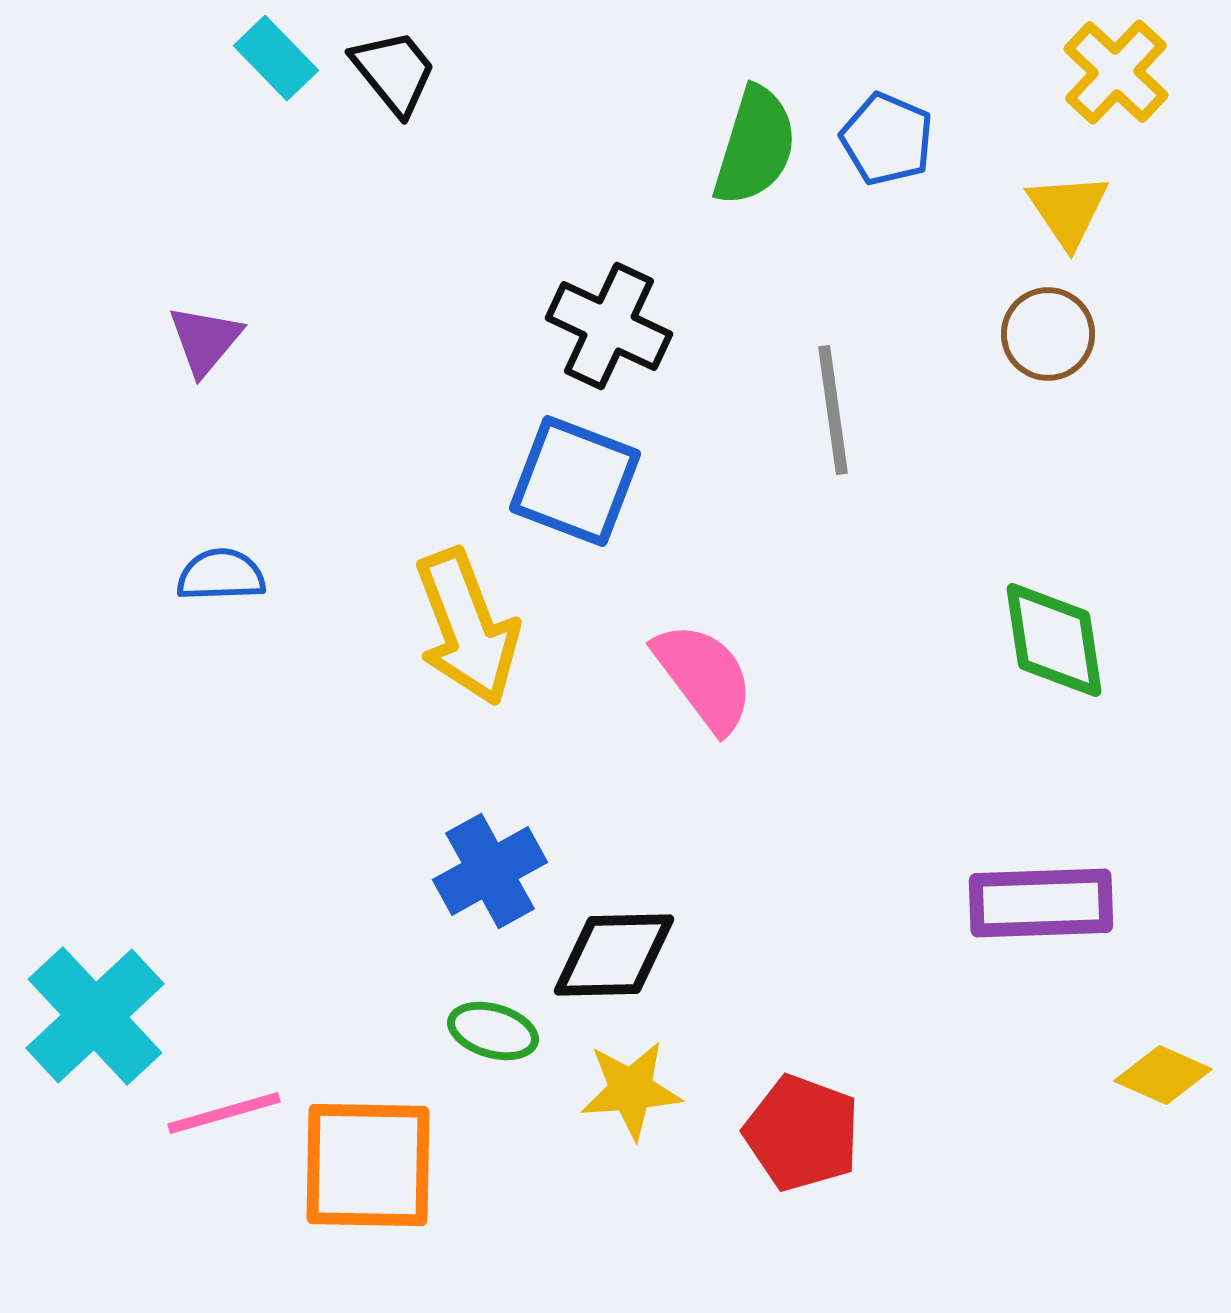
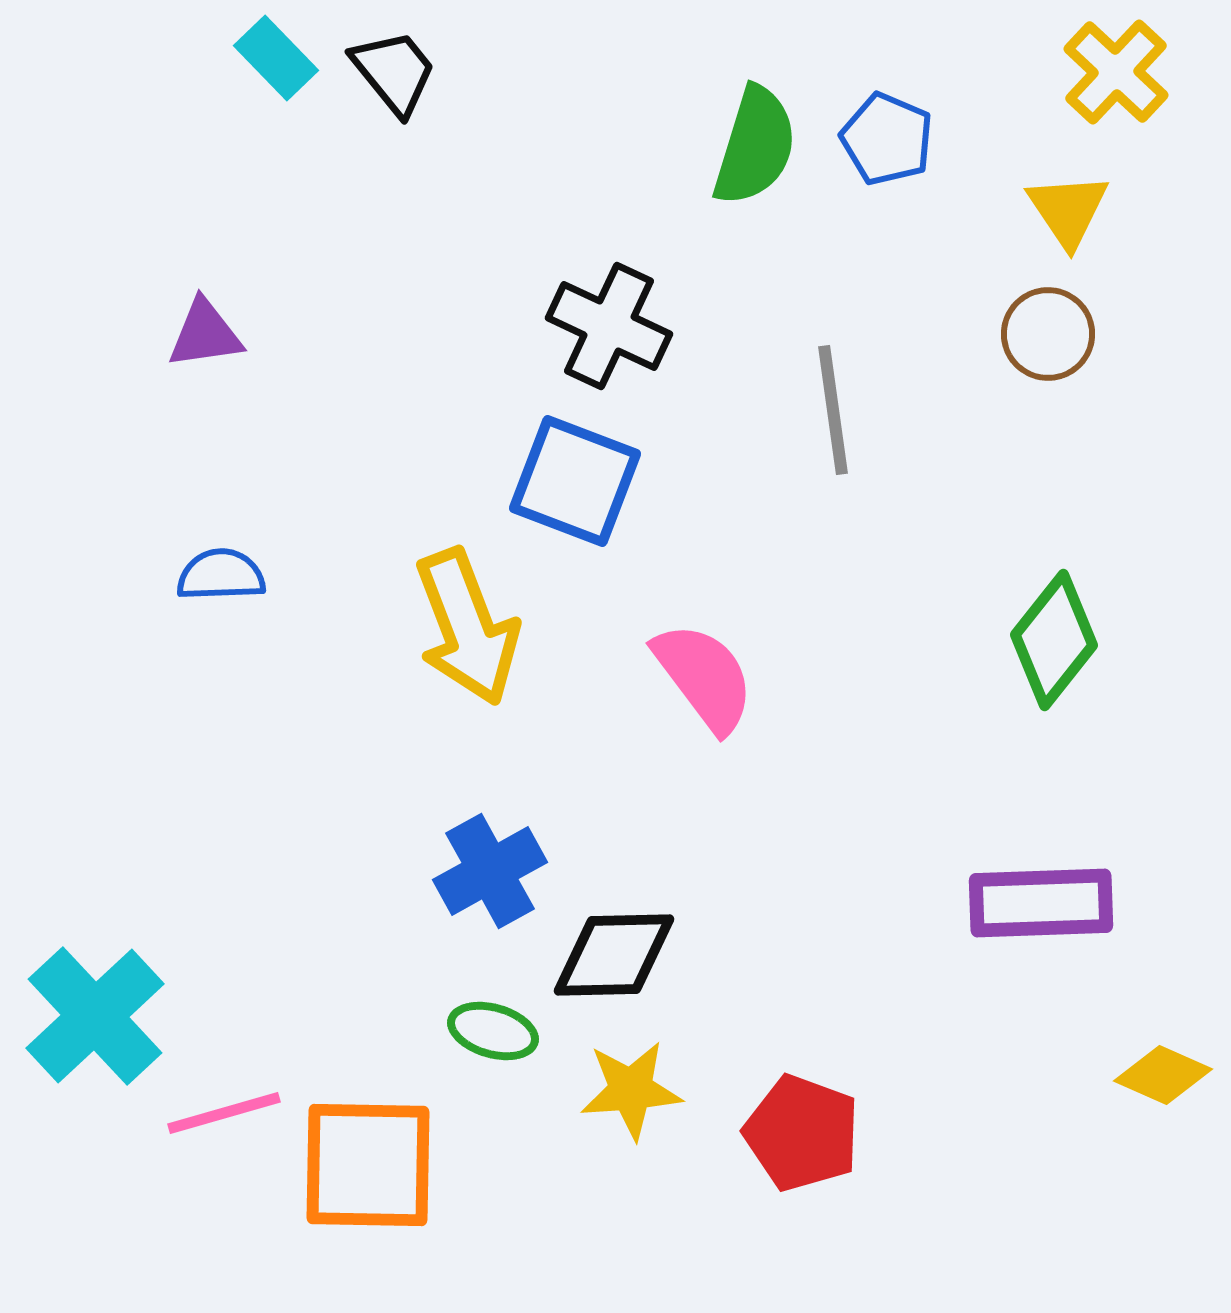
purple triangle: moved 6 px up; rotated 42 degrees clockwise
green diamond: rotated 47 degrees clockwise
